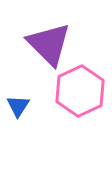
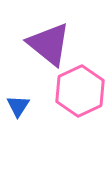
purple triangle: rotated 6 degrees counterclockwise
